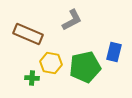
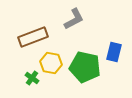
gray L-shape: moved 2 px right, 1 px up
brown rectangle: moved 5 px right, 3 px down; rotated 44 degrees counterclockwise
green pentagon: rotated 24 degrees clockwise
green cross: rotated 32 degrees clockwise
